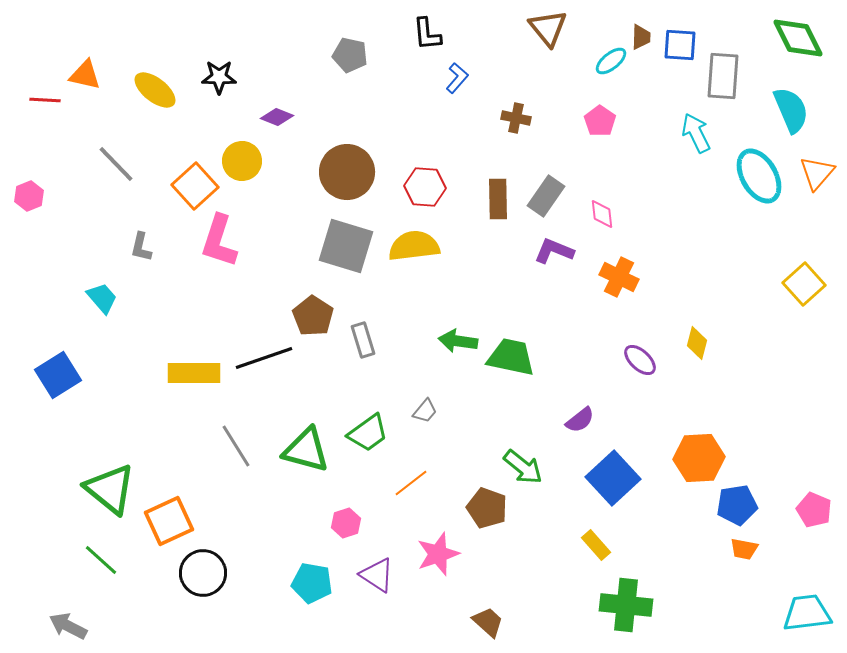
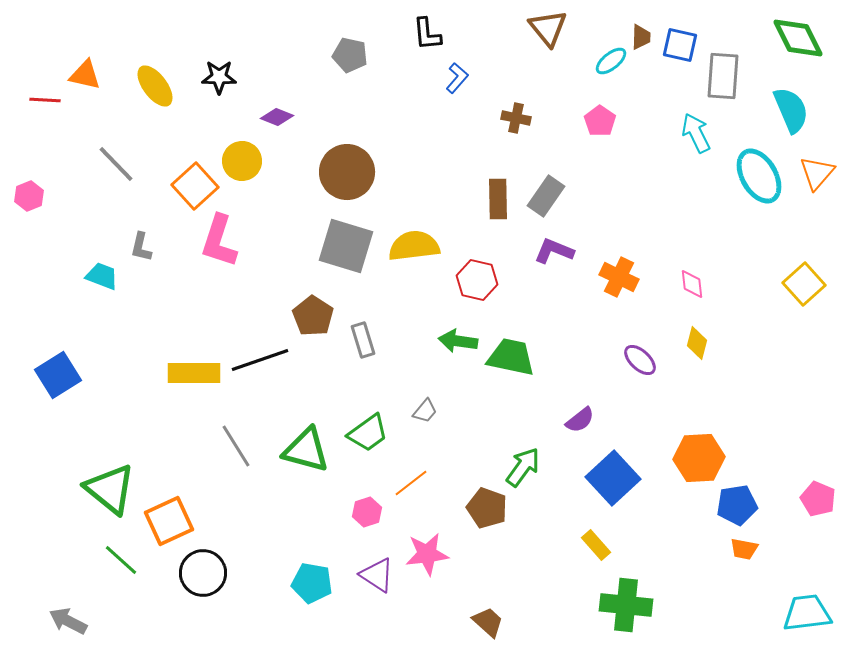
blue square at (680, 45): rotated 9 degrees clockwise
yellow ellipse at (155, 90): moved 4 px up; rotated 15 degrees clockwise
red hexagon at (425, 187): moved 52 px right, 93 px down; rotated 9 degrees clockwise
pink diamond at (602, 214): moved 90 px right, 70 px down
cyan trapezoid at (102, 298): moved 22 px up; rotated 28 degrees counterclockwise
black line at (264, 358): moved 4 px left, 2 px down
green arrow at (523, 467): rotated 93 degrees counterclockwise
pink pentagon at (814, 510): moved 4 px right, 11 px up
pink hexagon at (346, 523): moved 21 px right, 11 px up
pink star at (438, 554): moved 11 px left; rotated 12 degrees clockwise
green line at (101, 560): moved 20 px right
gray arrow at (68, 626): moved 5 px up
